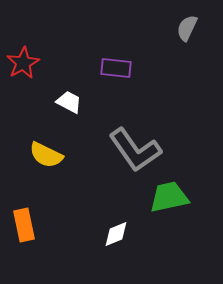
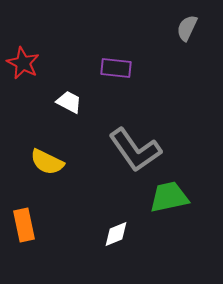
red star: rotated 16 degrees counterclockwise
yellow semicircle: moved 1 px right, 7 px down
